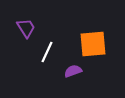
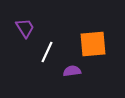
purple trapezoid: moved 1 px left
purple semicircle: moved 1 px left; rotated 12 degrees clockwise
